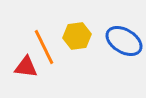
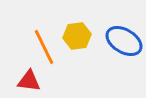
red triangle: moved 3 px right, 14 px down
